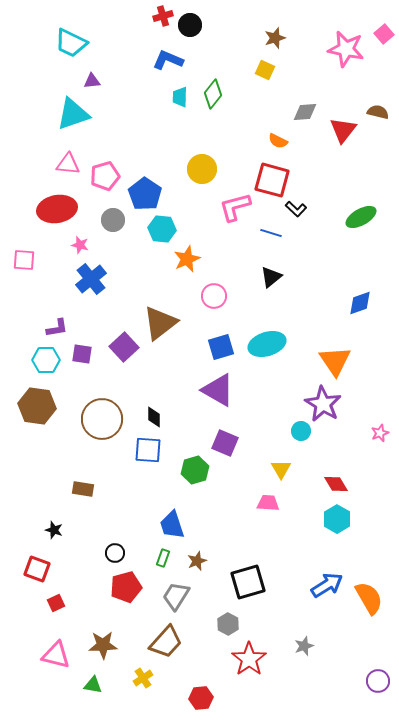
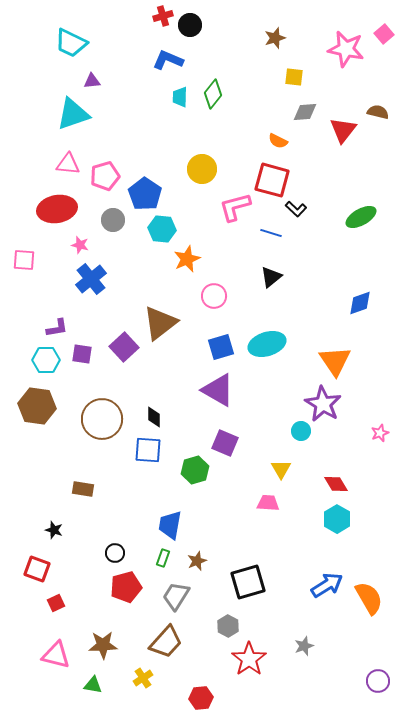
yellow square at (265, 70): moved 29 px right, 7 px down; rotated 18 degrees counterclockwise
blue trapezoid at (172, 525): moved 2 px left; rotated 28 degrees clockwise
gray hexagon at (228, 624): moved 2 px down
